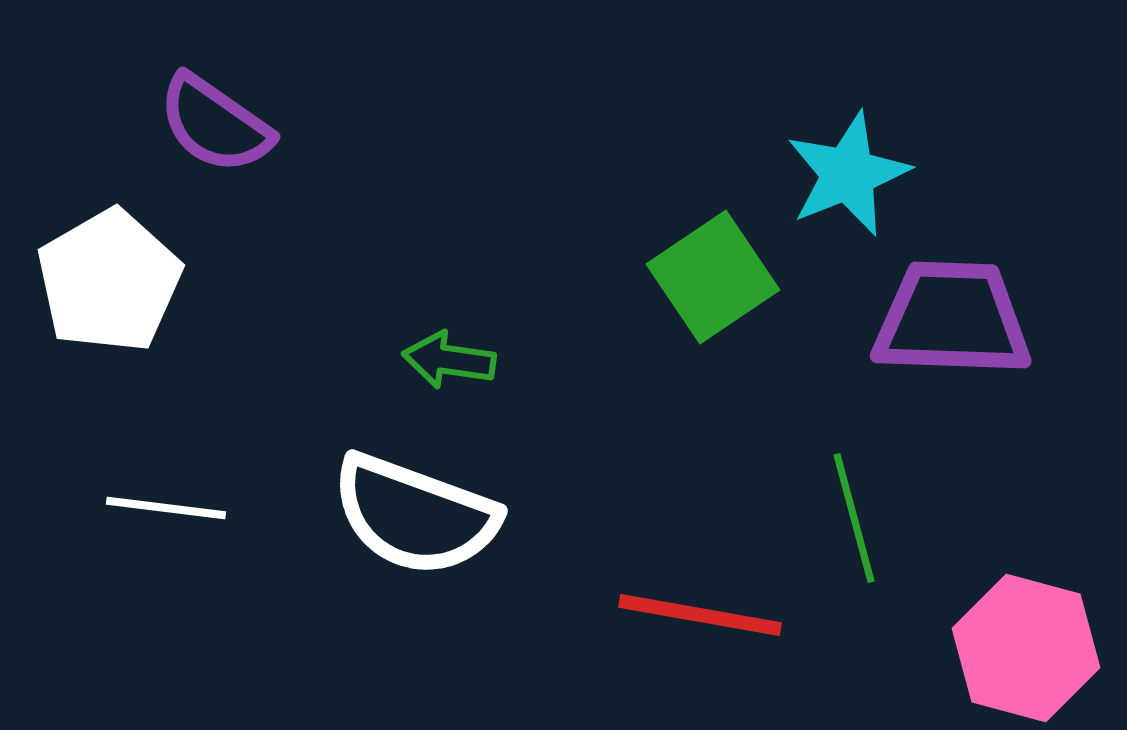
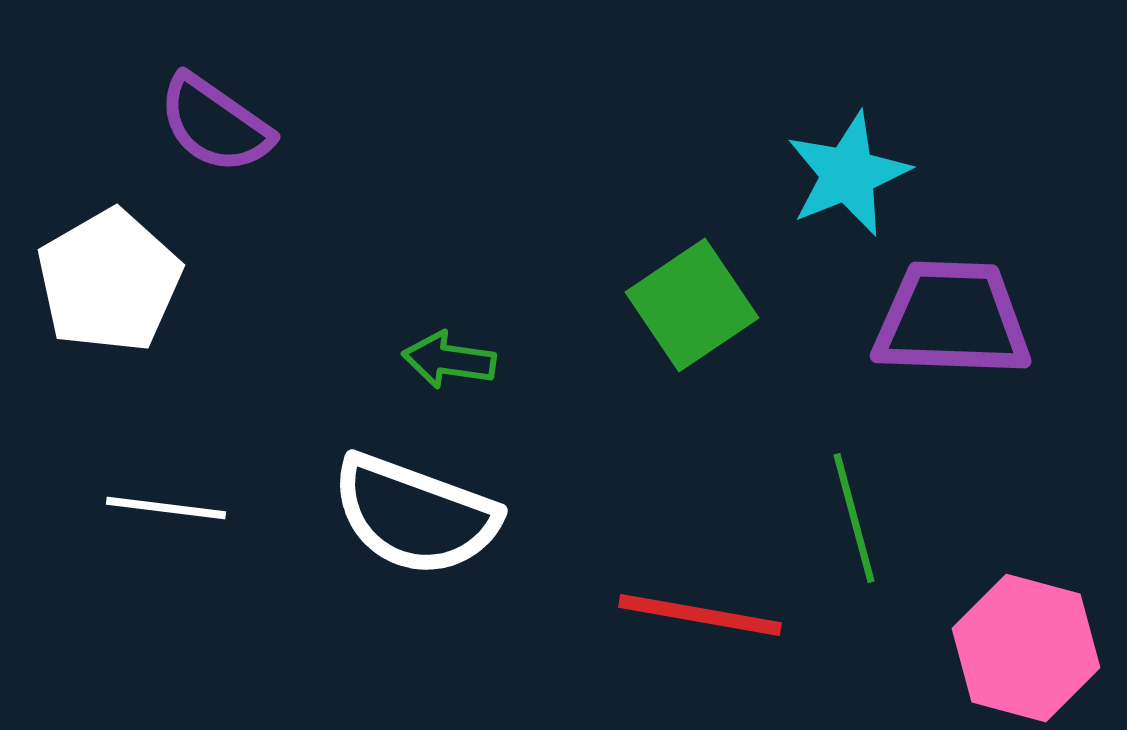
green square: moved 21 px left, 28 px down
